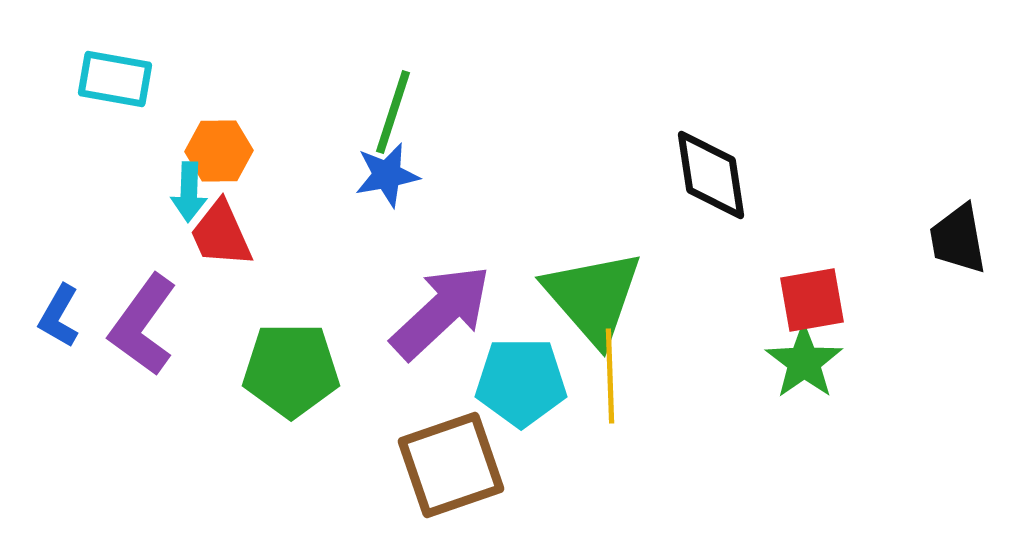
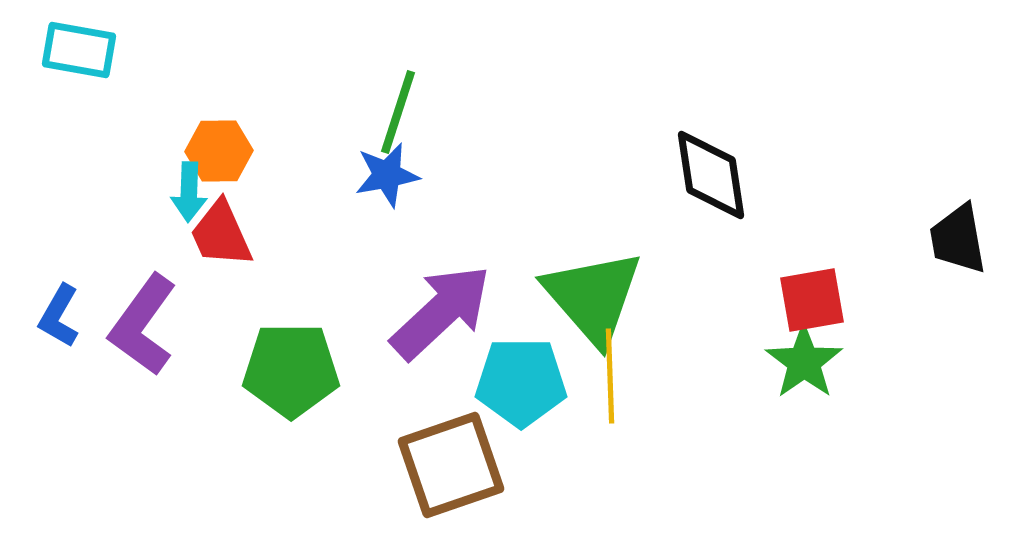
cyan rectangle: moved 36 px left, 29 px up
green line: moved 5 px right
